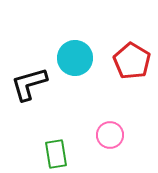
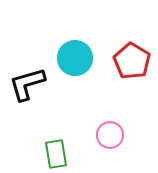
black L-shape: moved 2 px left
